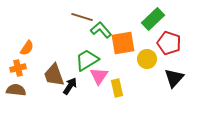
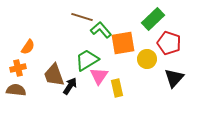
orange semicircle: moved 1 px right, 1 px up
